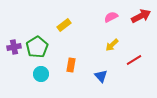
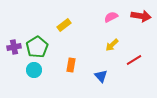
red arrow: rotated 36 degrees clockwise
cyan circle: moved 7 px left, 4 px up
